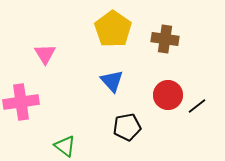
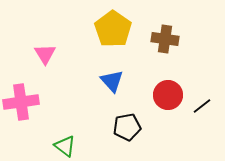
black line: moved 5 px right
